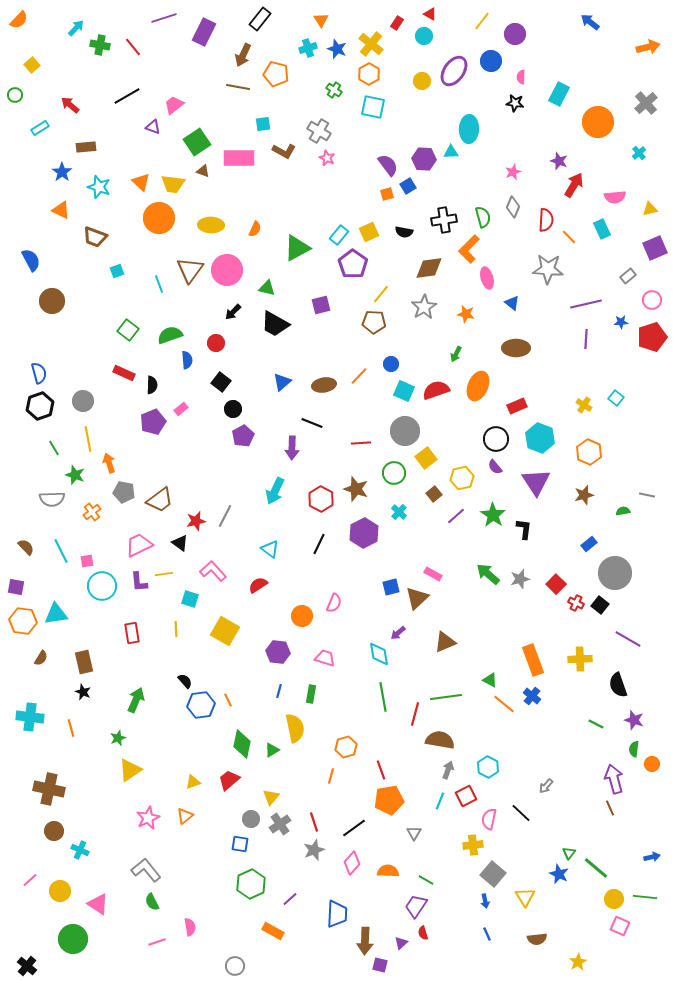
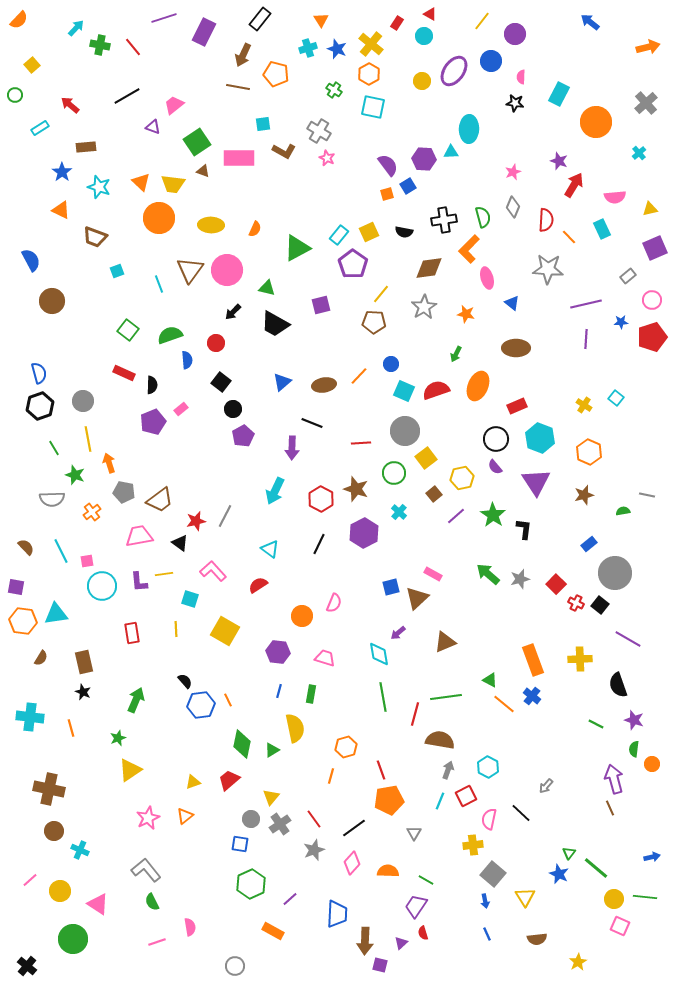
orange circle at (598, 122): moved 2 px left
pink trapezoid at (139, 545): moved 9 px up; rotated 16 degrees clockwise
red line at (314, 822): moved 3 px up; rotated 18 degrees counterclockwise
